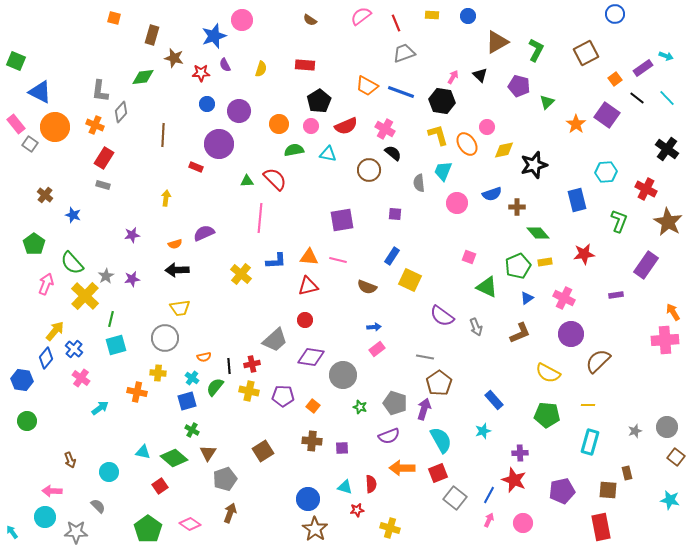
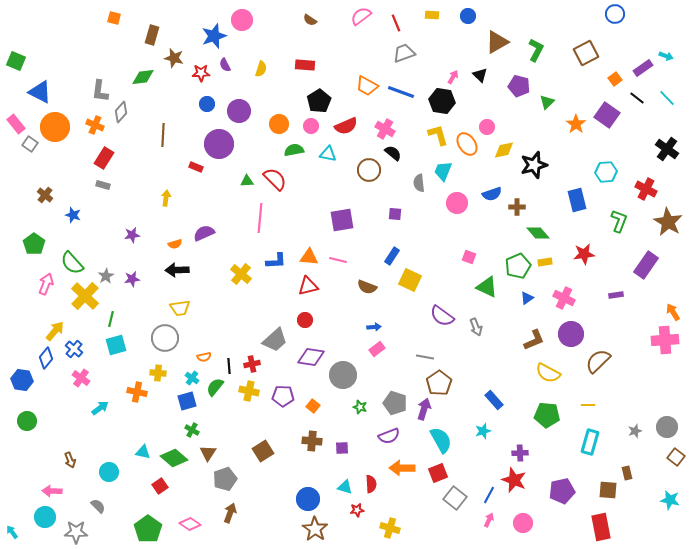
brown L-shape at (520, 333): moved 14 px right, 7 px down
